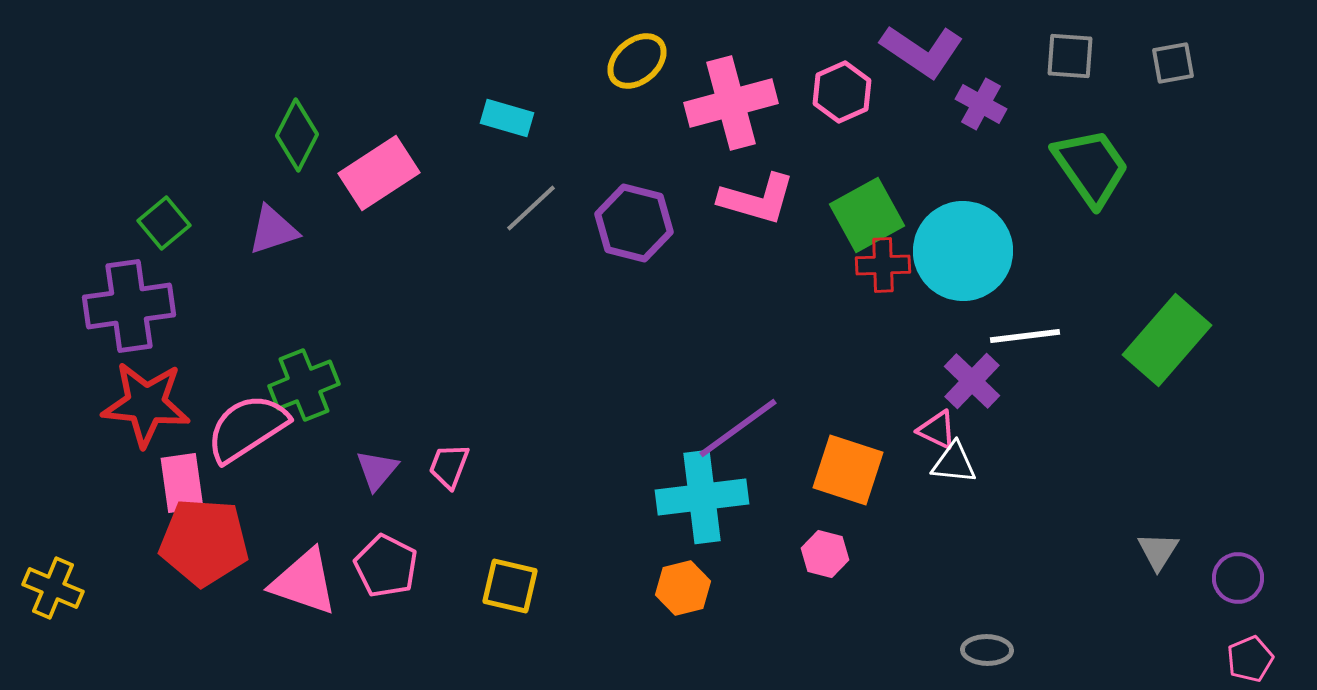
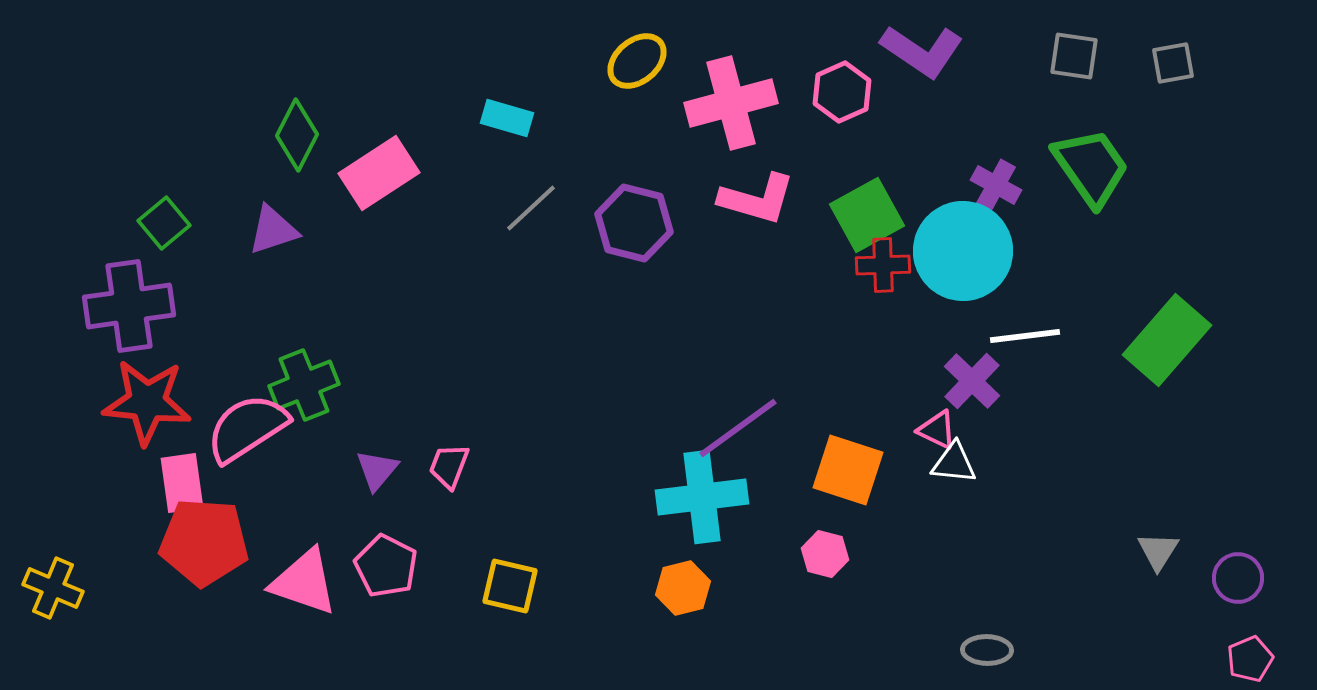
gray square at (1070, 56): moved 4 px right; rotated 4 degrees clockwise
purple cross at (981, 104): moved 15 px right, 81 px down
red star at (146, 404): moved 1 px right, 2 px up
